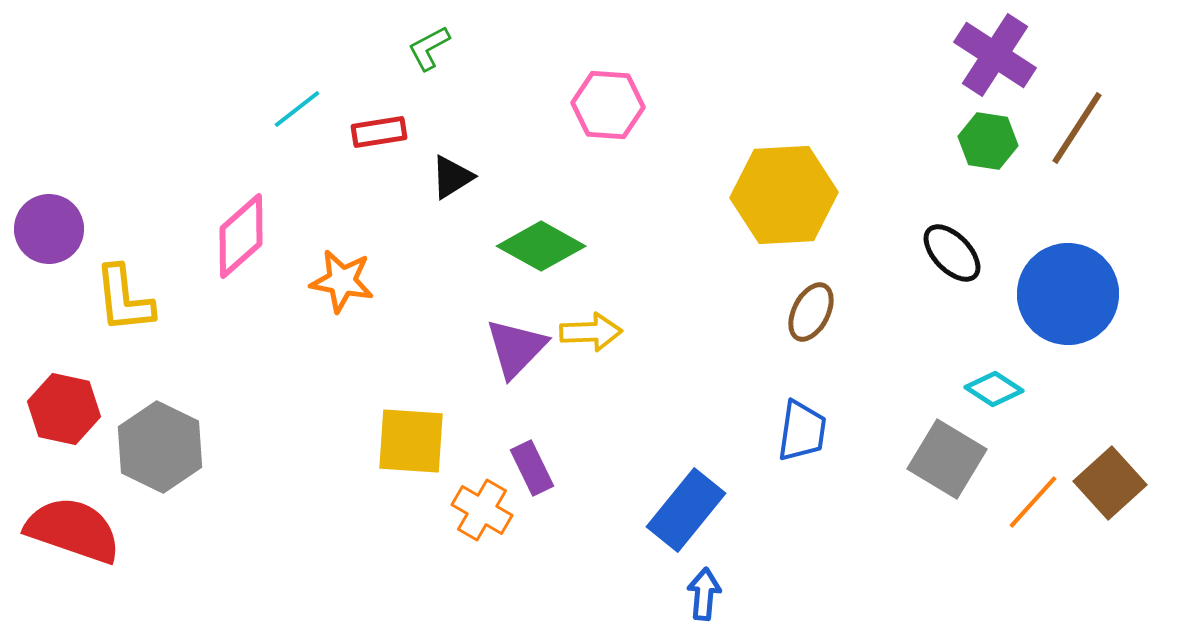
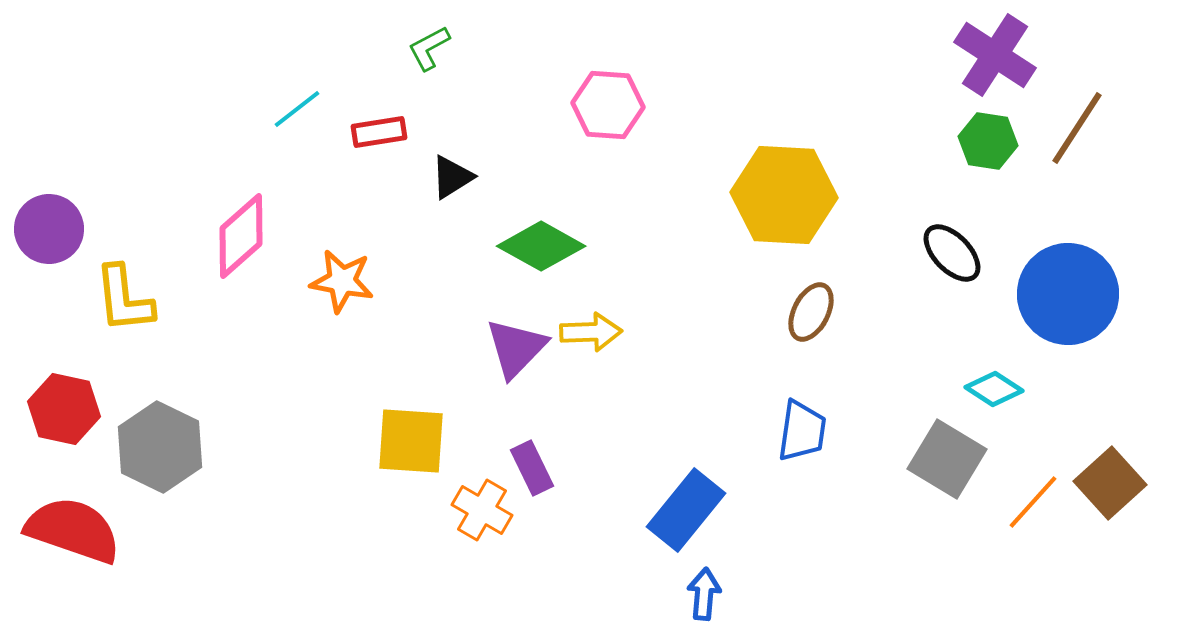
yellow hexagon: rotated 6 degrees clockwise
